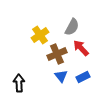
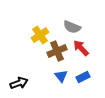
gray semicircle: rotated 84 degrees clockwise
brown cross: moved 3 px up
black arrow: rotated 72 degrees clockwise
